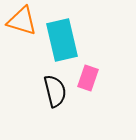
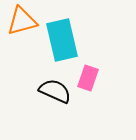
orange triangle: rotated 32 degrees counterclockwise
black semicircle: rotated 52 degrees counterclockwise
